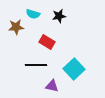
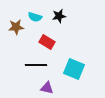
cyan semicircle: moved 2 px right, 3 px down
cyan square: rotated 25 degrees counterclockwise
purple triangle: moved 5 px left, 2 px down
